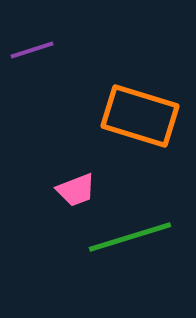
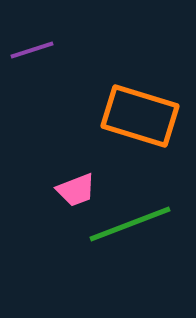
green line: moved 13 px up; rotated 4 degrees counterclockwise
